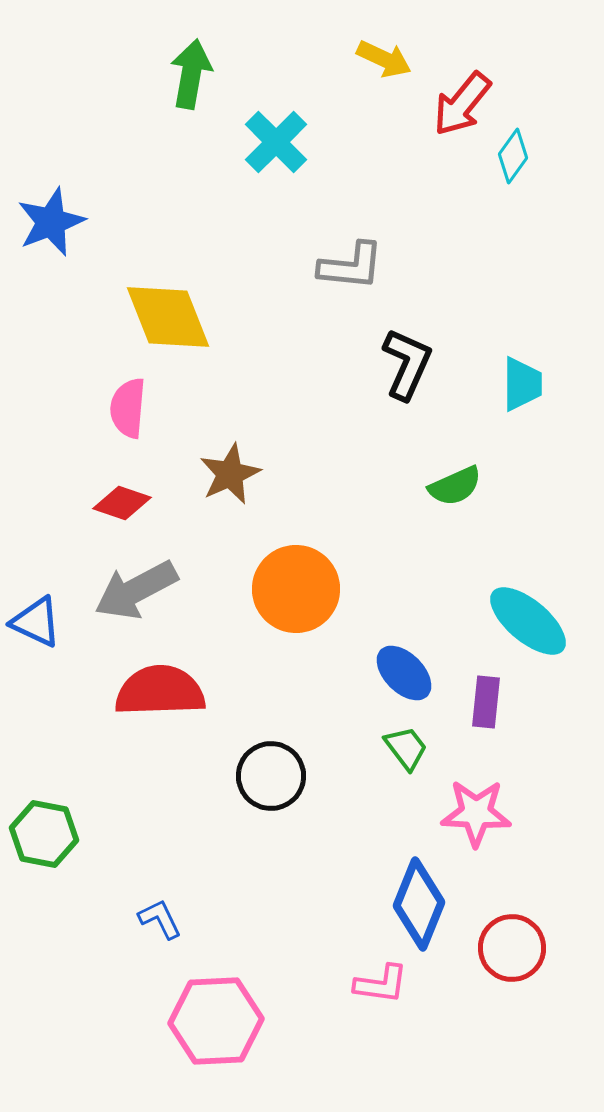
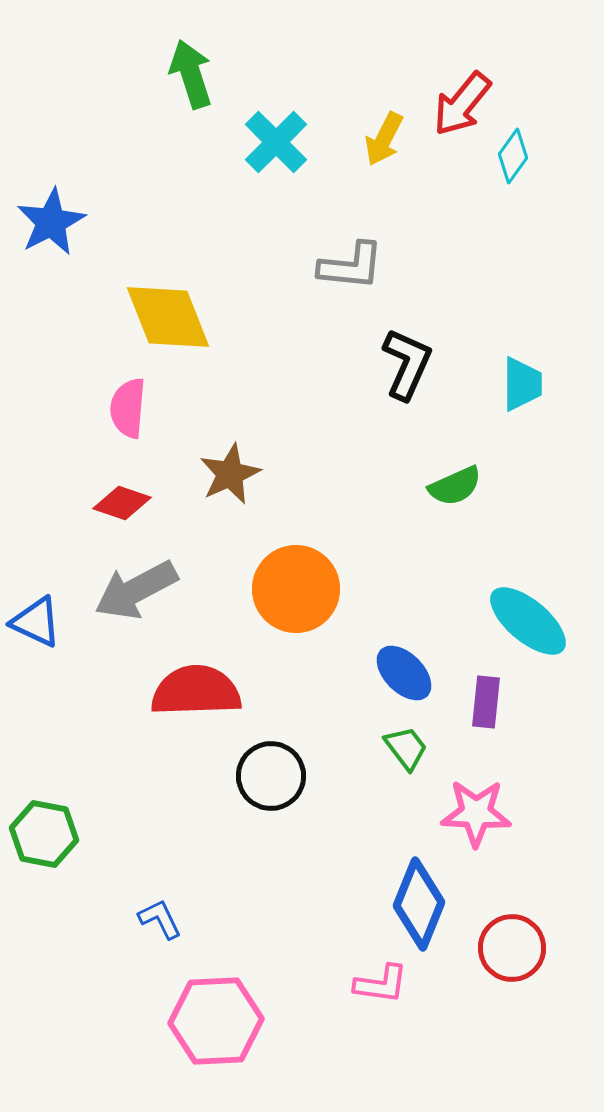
yellow arrow: moved 80 px down; rotated 92 degrees clockwise
green arrow: rotated 28 degrees counterclockwise
blue star: rotated 6 degrees counterclockwise
red semicircle: moved 36 px right
